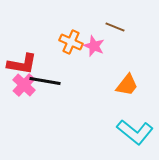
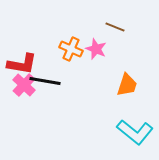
orange cross: moved 7 px down
pink star: moved 2 px right, 3 px down
orange trapezoid: rotated 20 degrees counterclockwise
